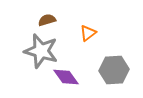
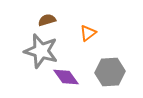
gray hexagon: moved 4 px left, 2 px down
